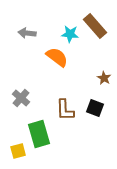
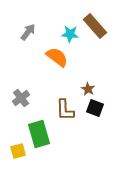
gray arrow: moved 1 px right, 1 px up; rotated 120 degrees clockwise
brown star: moved 16 px left, 11 px down
gray cross: rotated 12 degrees clockwise
